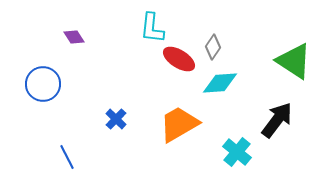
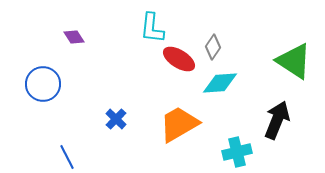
black arrow: rotated 15 degrees counterclockwise
cyan cross: rotated 36 degrees clockwise
